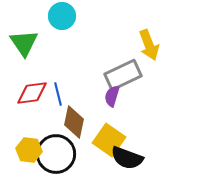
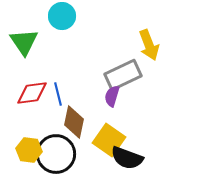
green triangle: moved 1 px up
